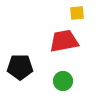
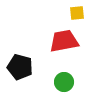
black pentagon: rotated 15 degrees clockwise
green circle: moved 1 px right, 1 px down
